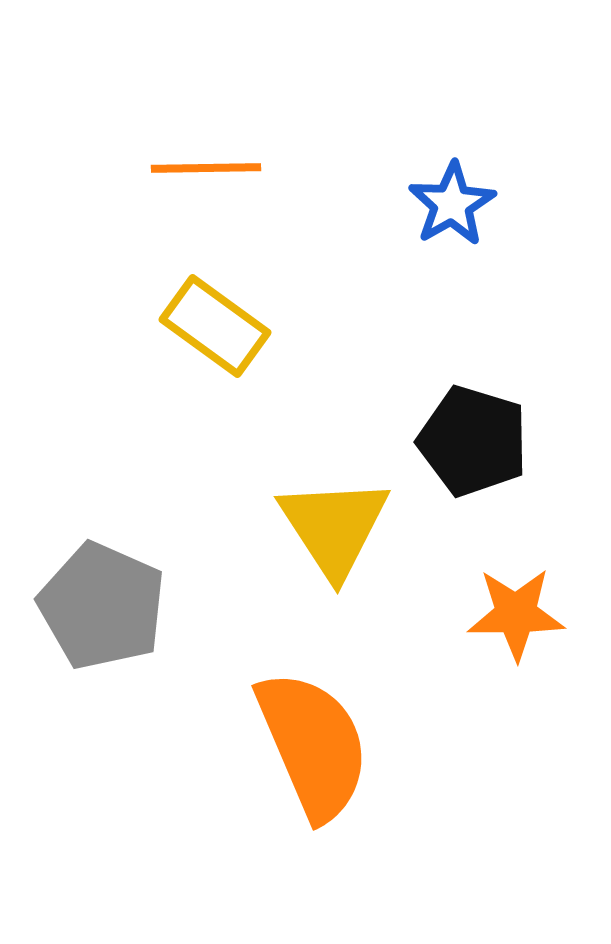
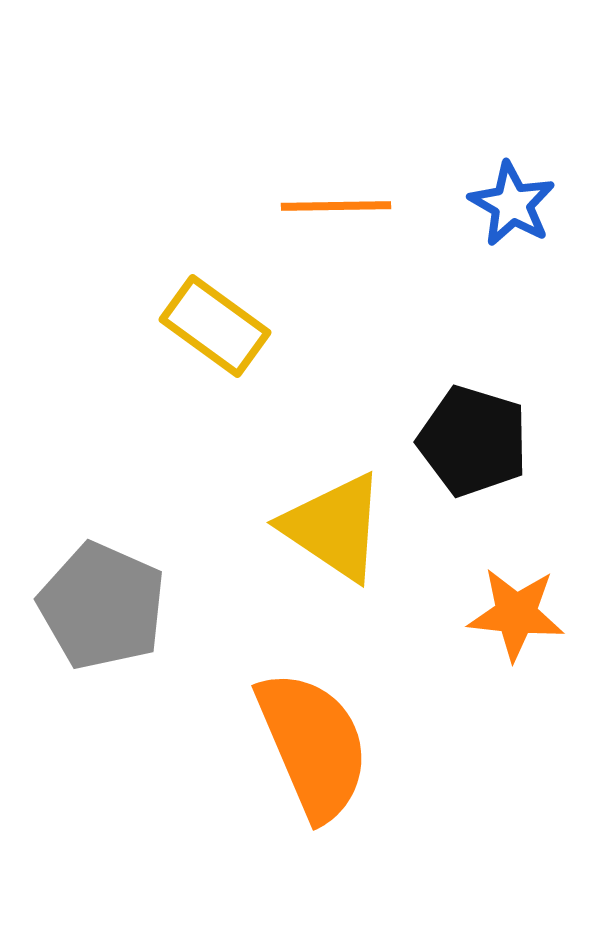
orange line: moved 130 px right, 38 px down
blue star: moved 60 px right; rotated 12 degrees counterclockwise
yellow triangle: rotated 23 degrees counterclockwise
orange star: rotated 6 degrees clockwise
